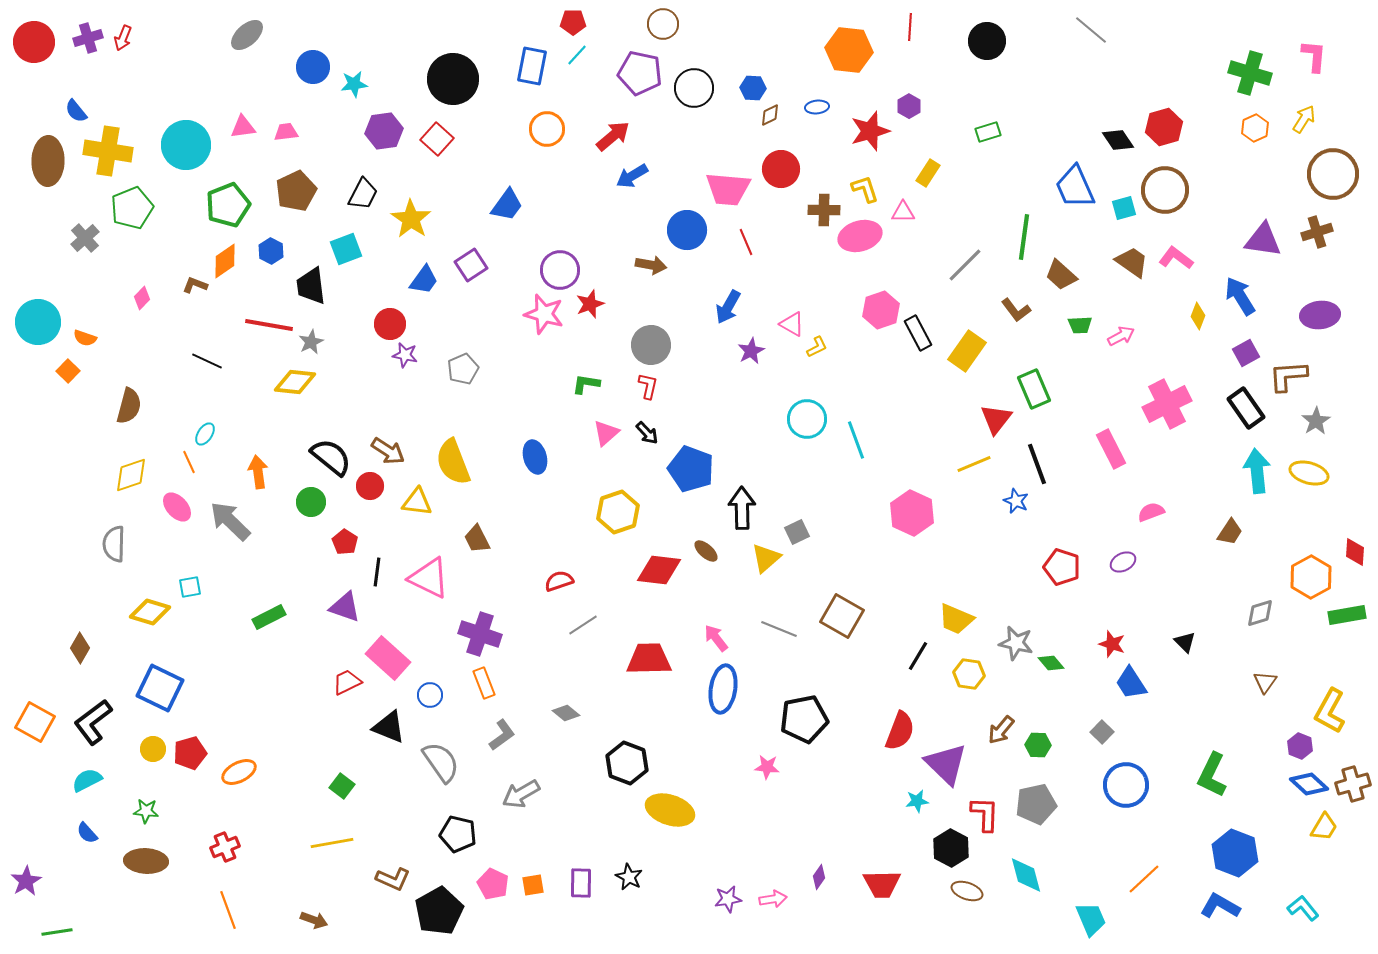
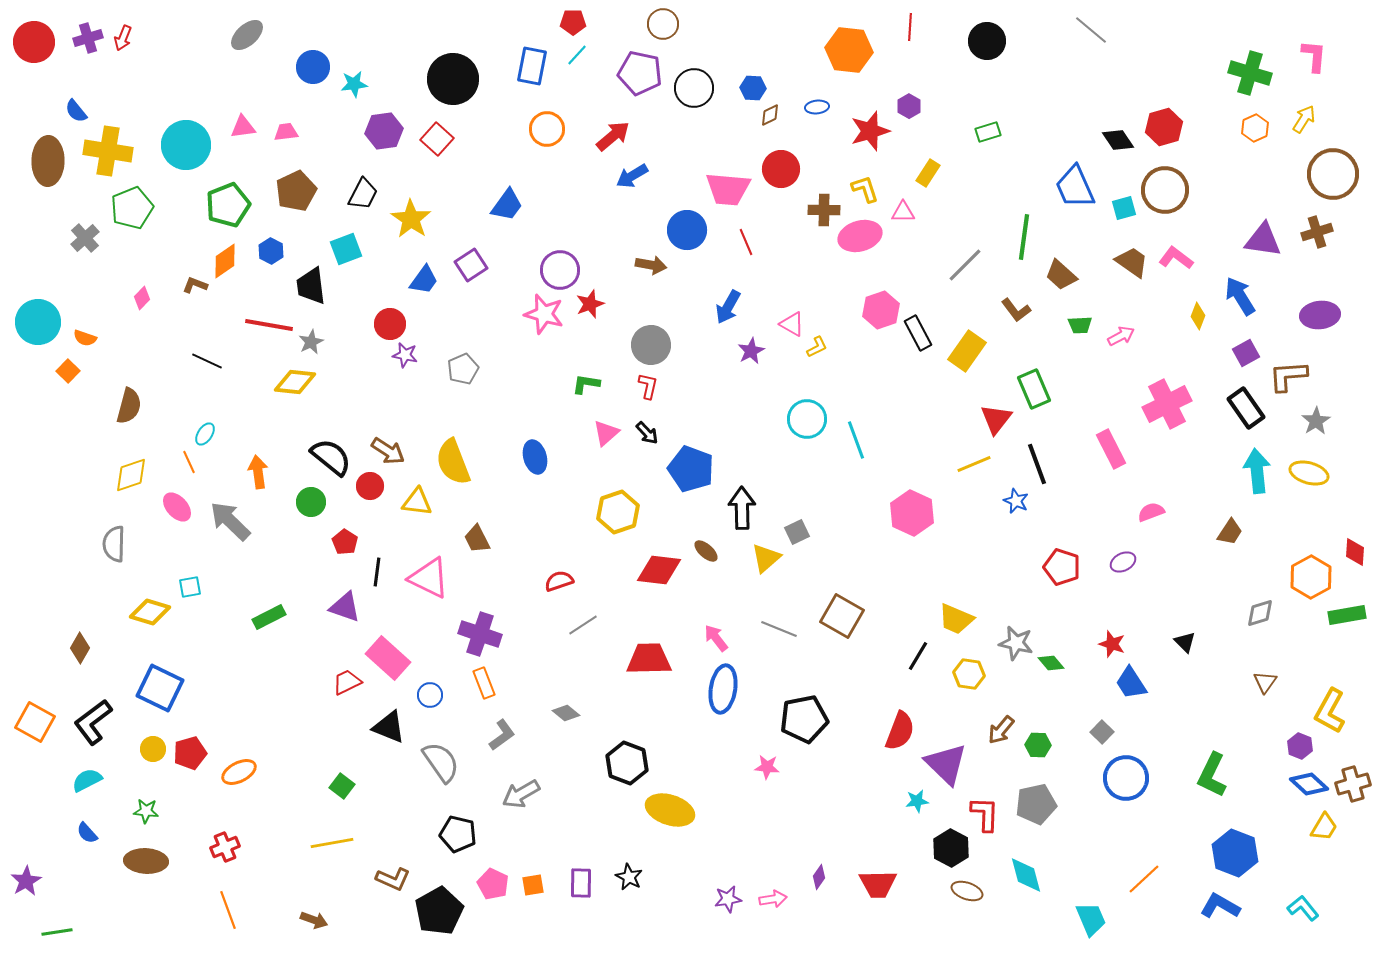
blue circle at (1126, 785): moved 7 px up
red trapezoid at (882, 884): moved 4 px left
